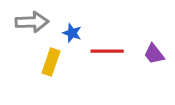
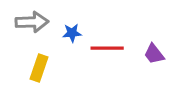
blue star: rotated 24 degrees counterclockwise
red line: moved 3 px up
yellow rectangle: moved 12 px left, 6 px down
